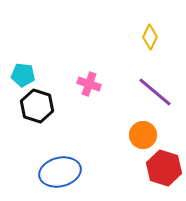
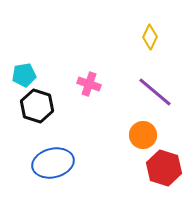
cyan pentagon: moved 1 px right; rotated 15 degrees counterclockwise
blue ellipse: moved 7 px left, 9 px up
